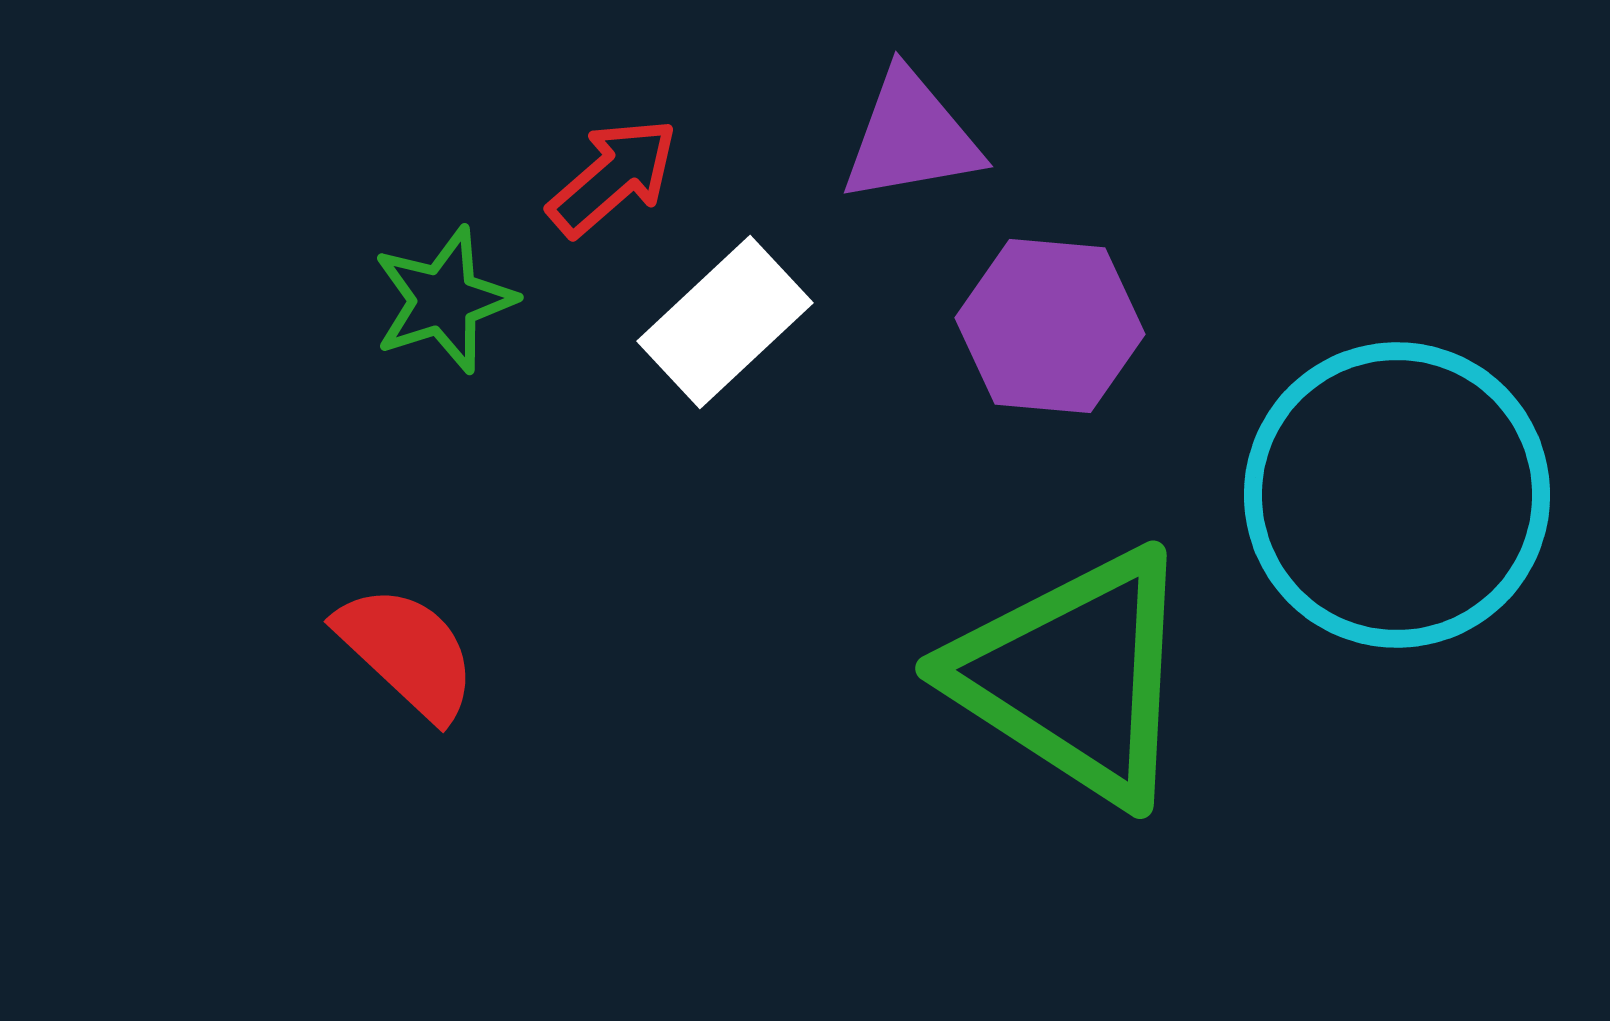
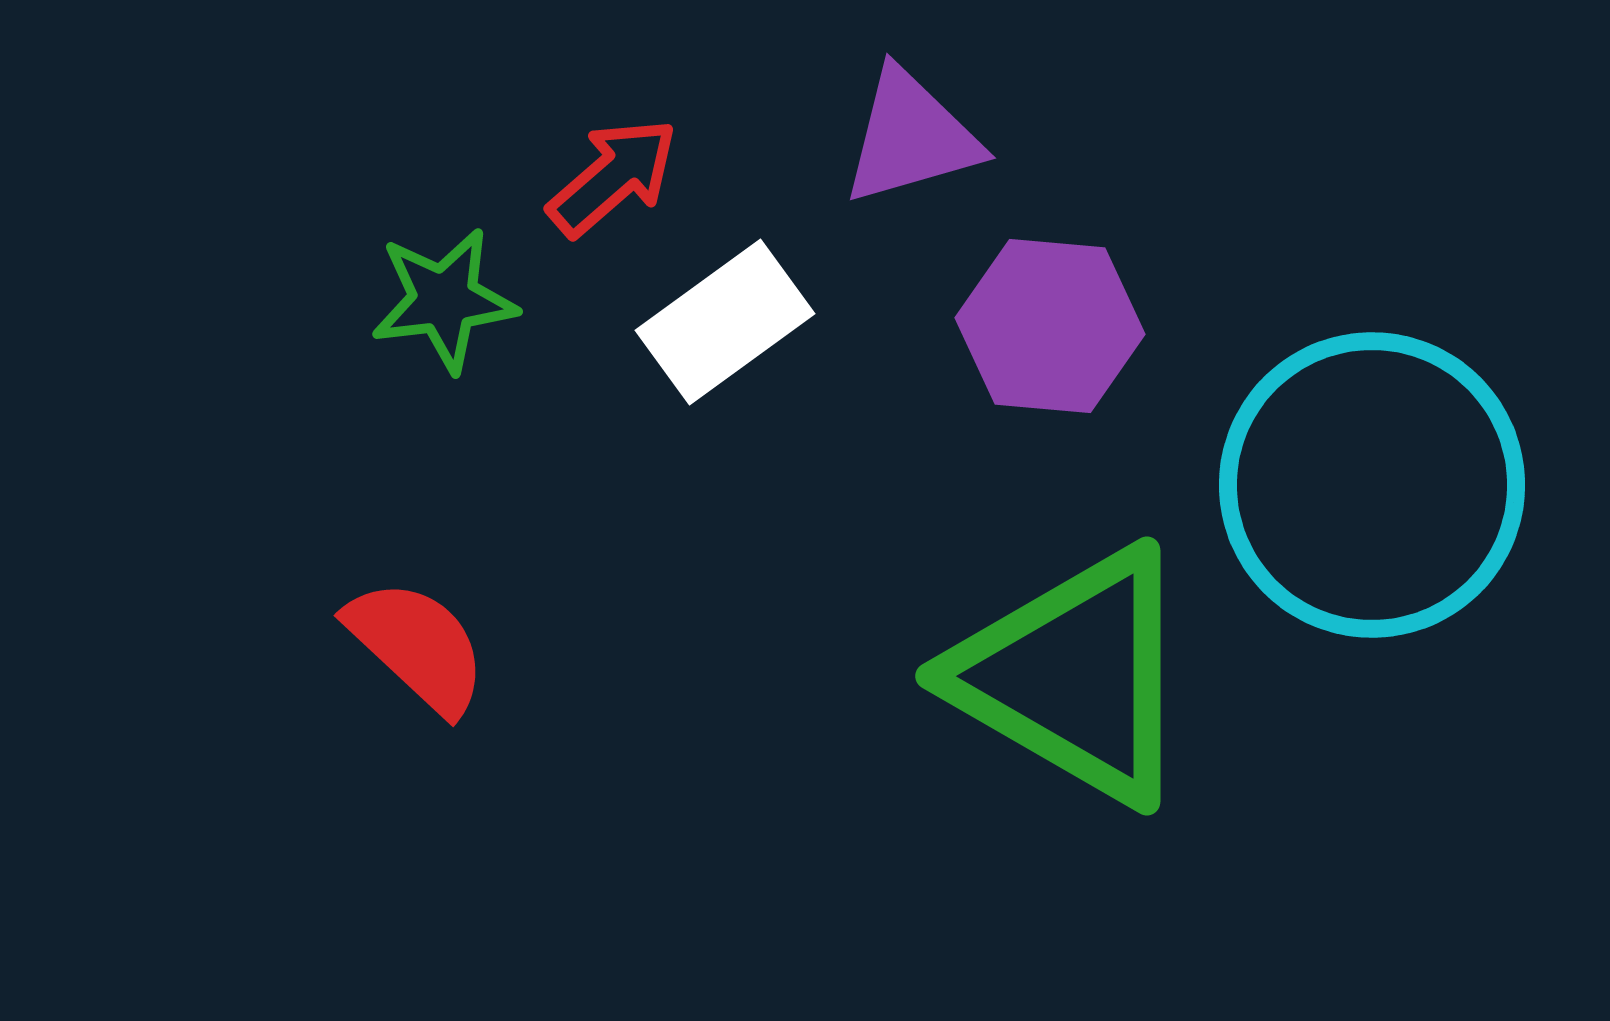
purple triangle: rotated 6 degrees counterclockwise
green star: rotated 11 degrees clockwise
white rectangle: rotated 7 degrees clockwise
cyan circle: moved 25 px left, 10 px up
red semicircle: moved 10 px right, 6 px up
green triangle: rotated 3 degrees counterclockwise
